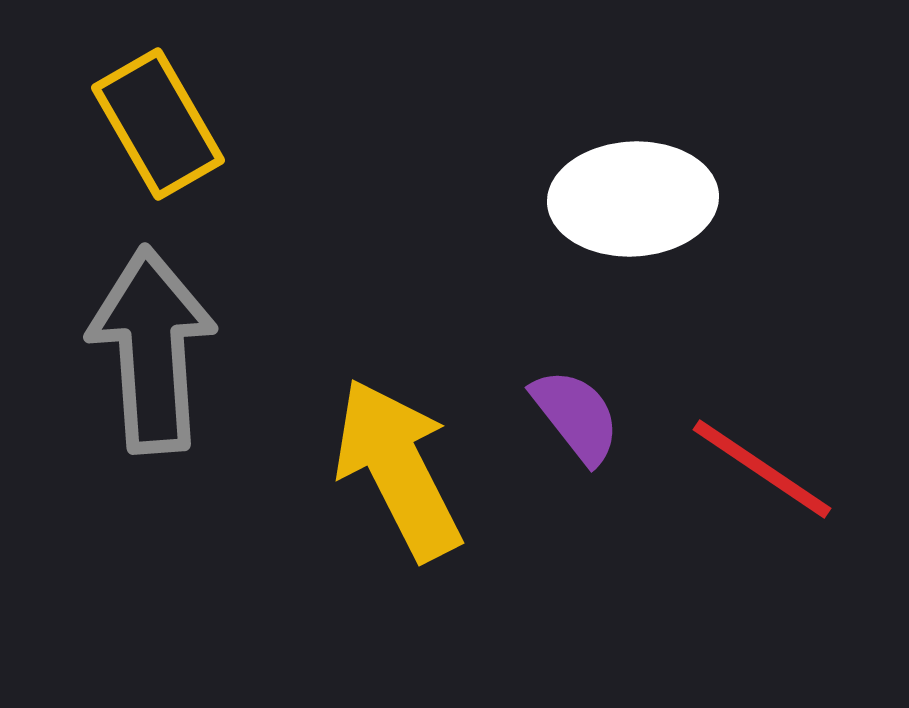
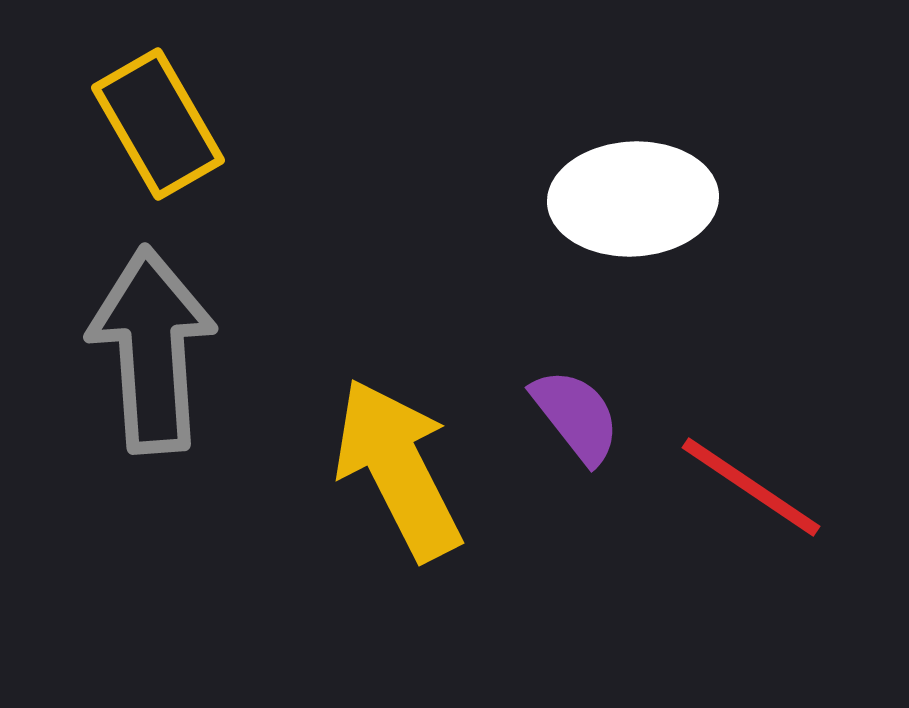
red line: moved 11 px left, 18 px down
